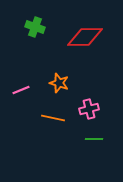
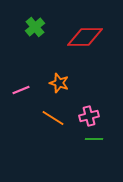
green cross: rotated 30 degrees clockwise
pink cross: moved 7 px down
orange line: rotated 20 degrees clockwise
